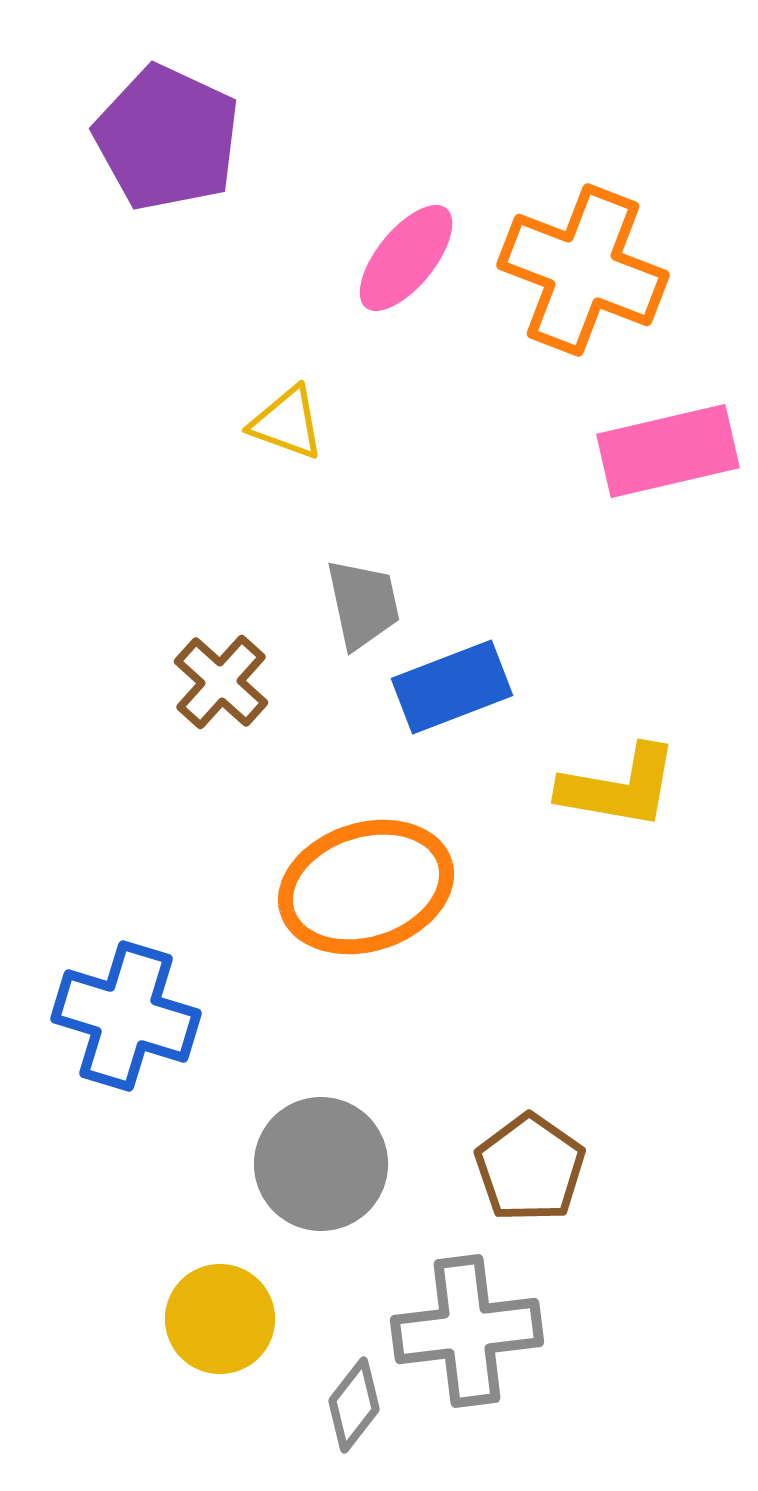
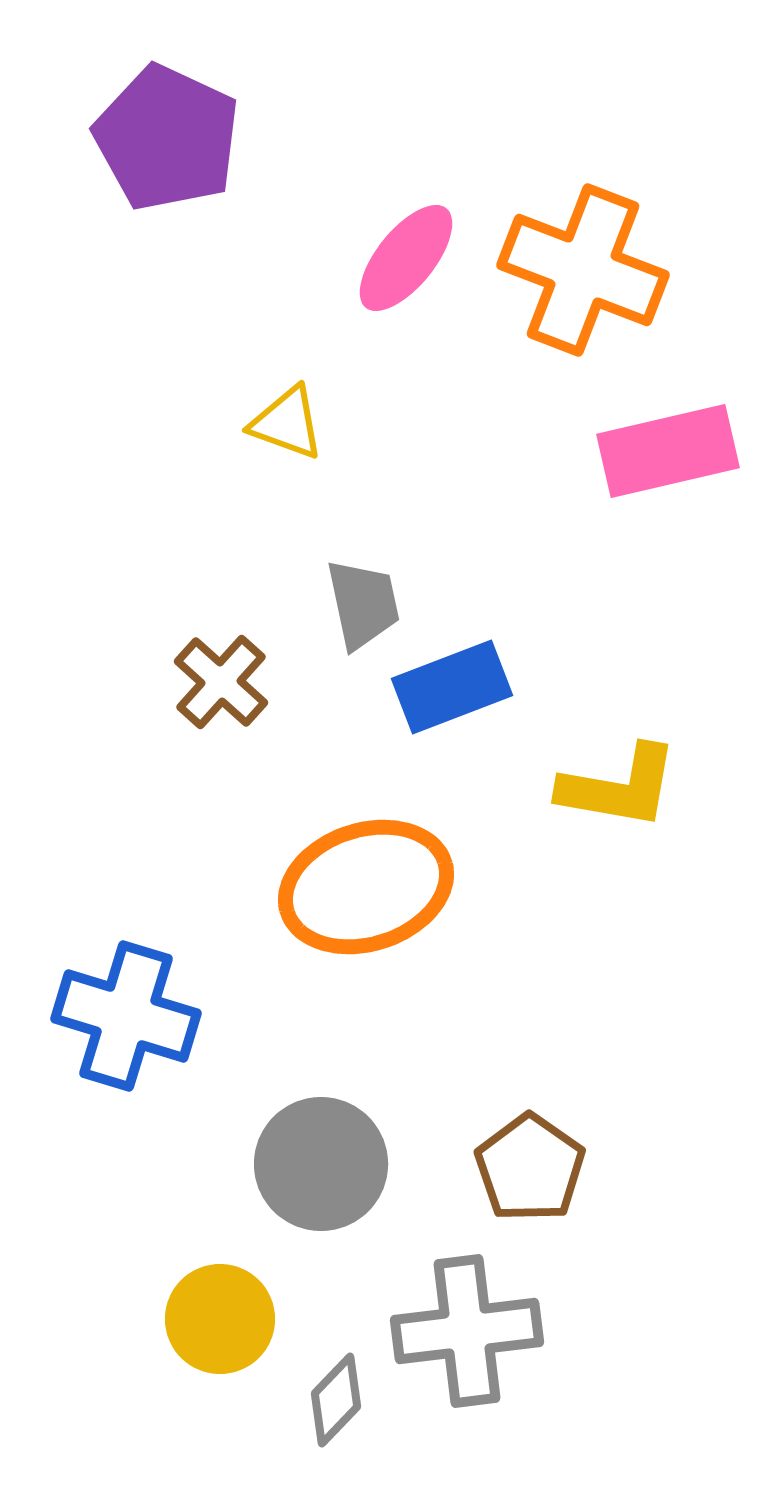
gray diamond: moved 18 px left, 5 px up; rotated 6 degrees clockwise
